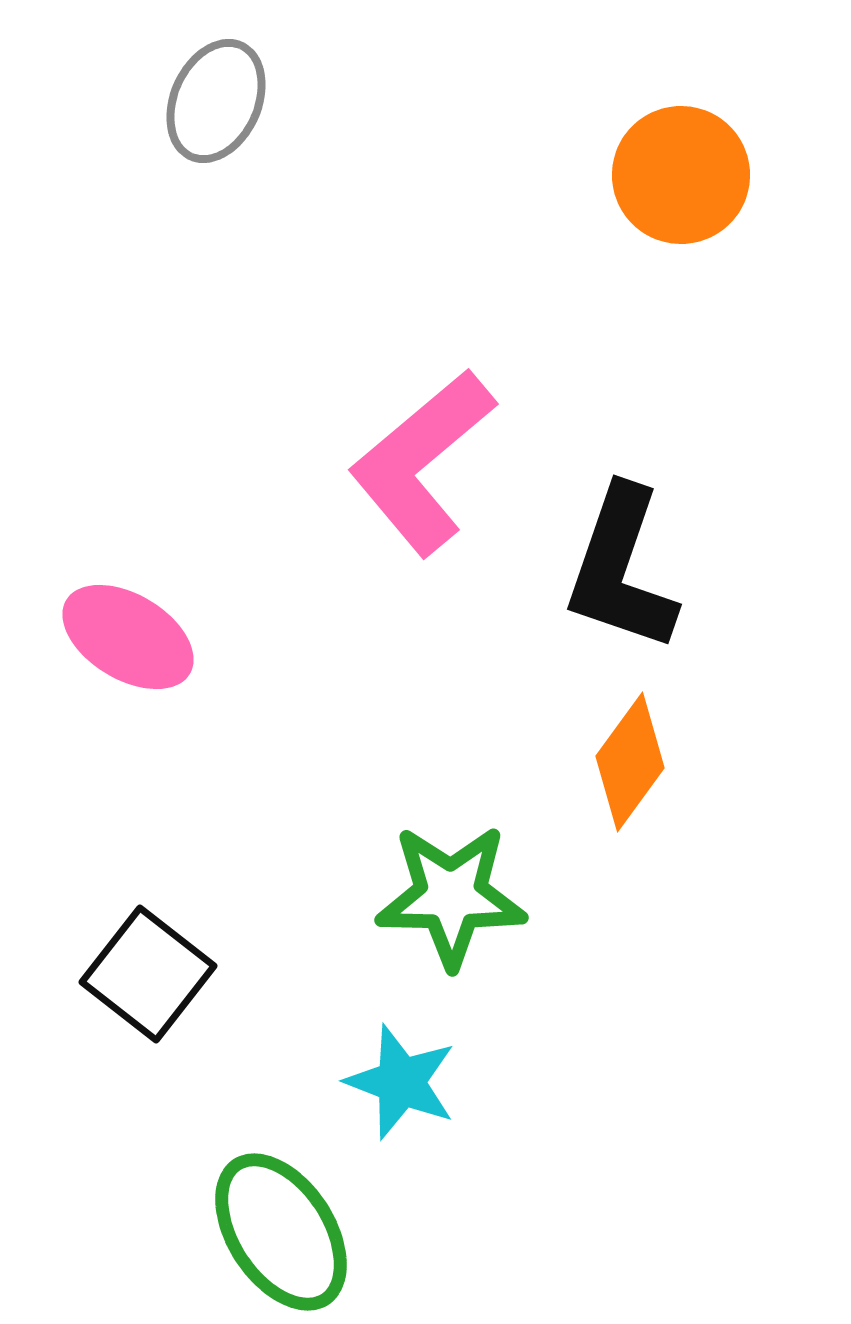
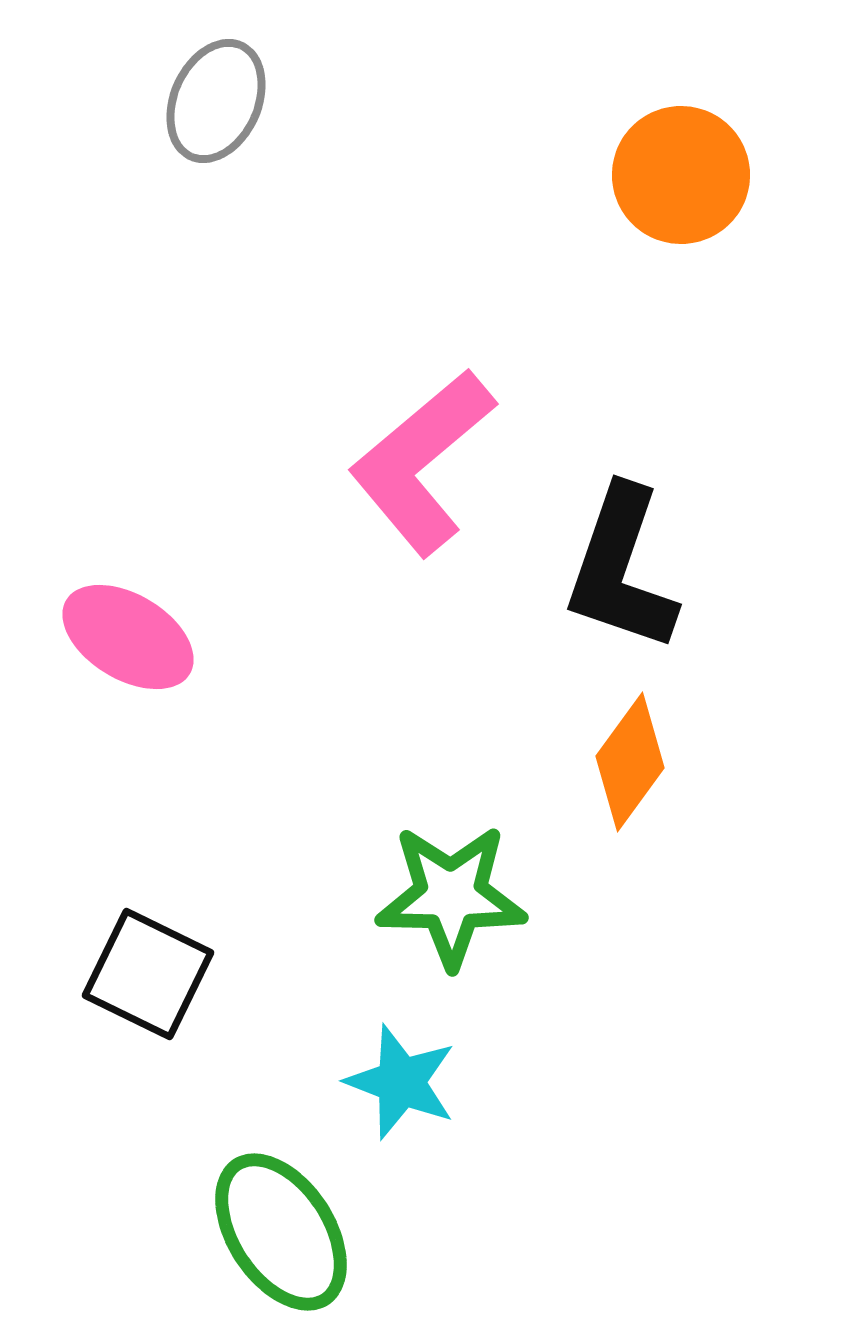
black square: rotated 12 degrees counterclockwise
